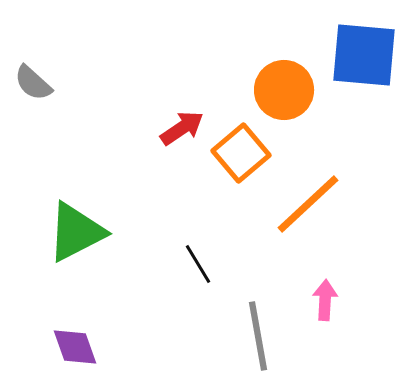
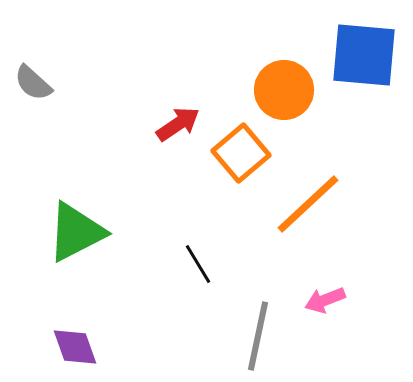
red arrow: moved 4 px left, 4 px up
pink arrow: rotated 114 degrees counterclockwise
gray line: rotated 22 degrees clockwise
